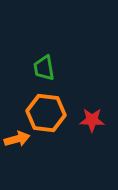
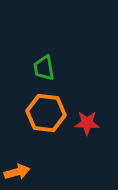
red star: moved 5 px left, 3 px down
orange arrow: moved 33 px down
